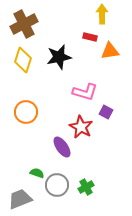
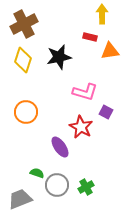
purple ellipse: moved 2 px left
